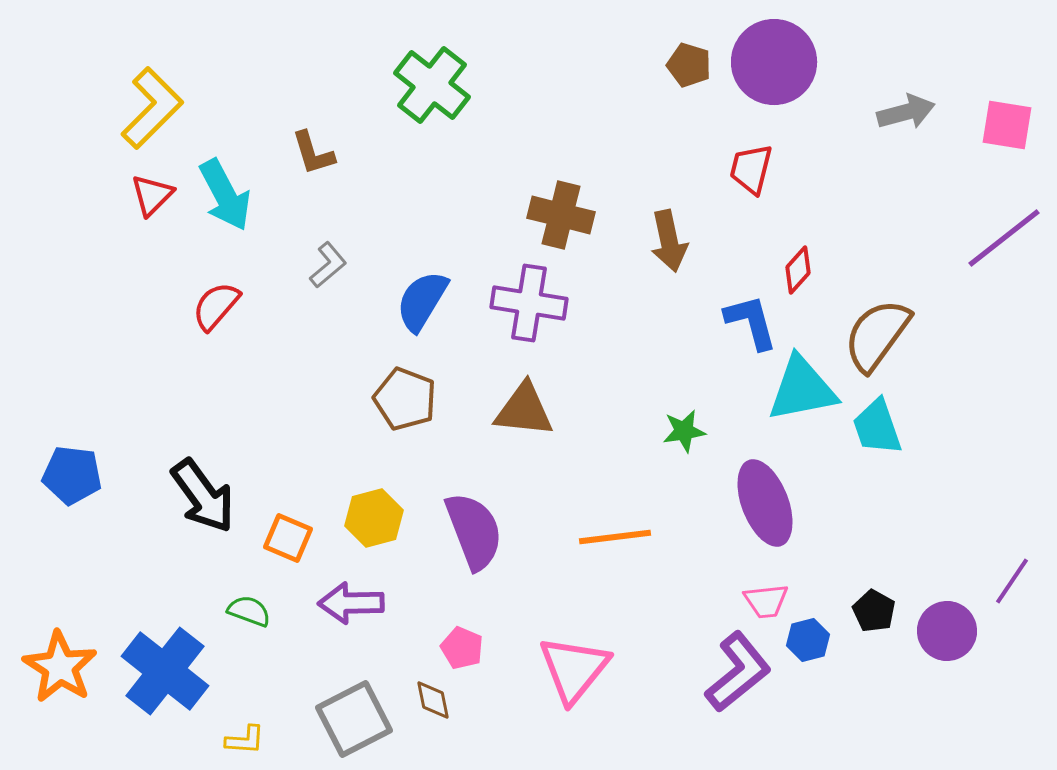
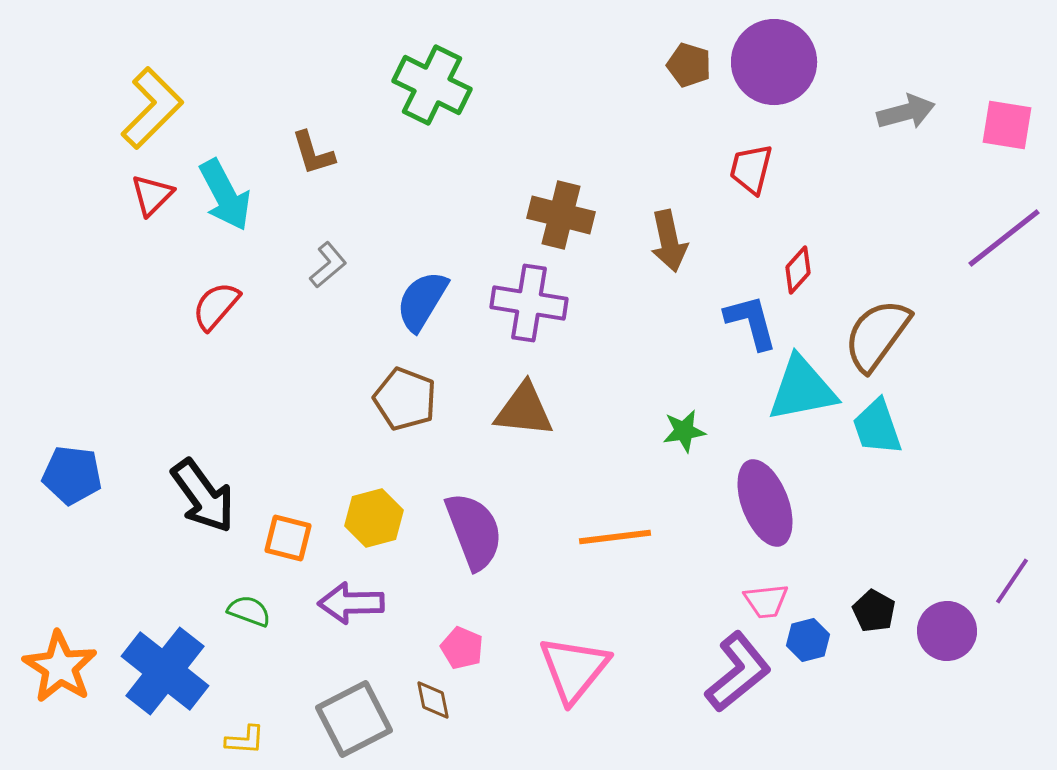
green cross at (432, 85): rotated 12 degrees counterclockwise
orange square at (288, 538): rotated 9 degrees counterclockwise
